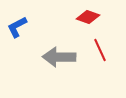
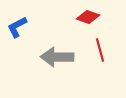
red line: rotated 10 degrees clockwise
gray arrow: moved 2 px left
